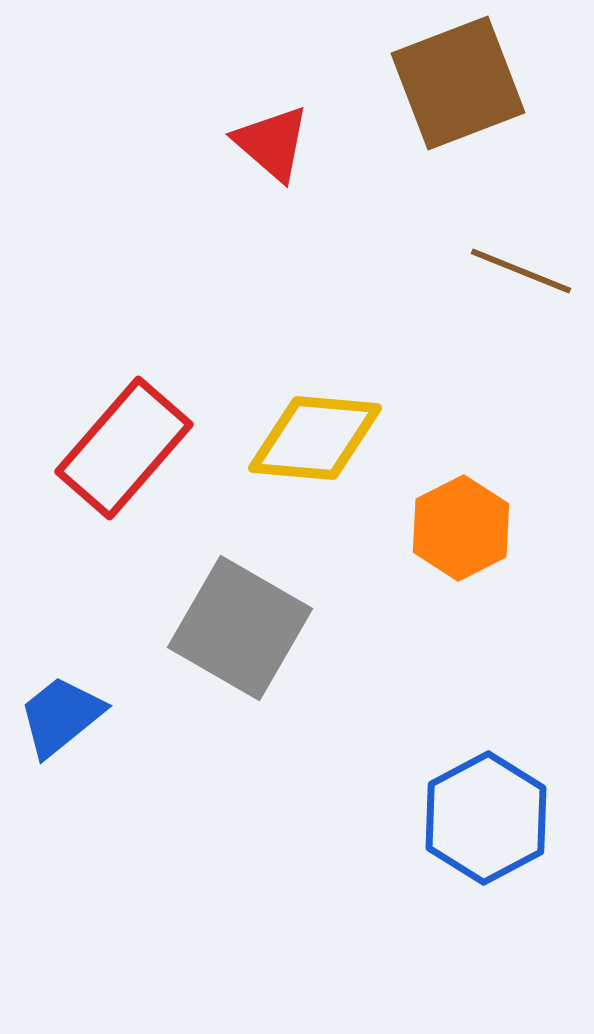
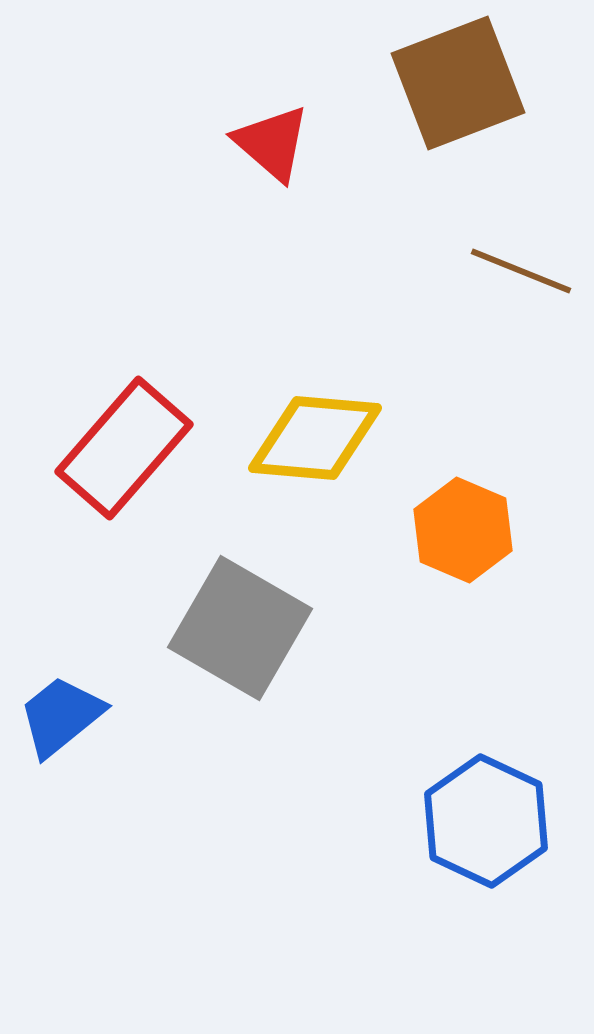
orange hexagon: moved 2 px right, 2 px down; rotated 10 degrees counterclockwise
blue hexagon: moved 3 px down; rotated 7 degrees counterclockwise
